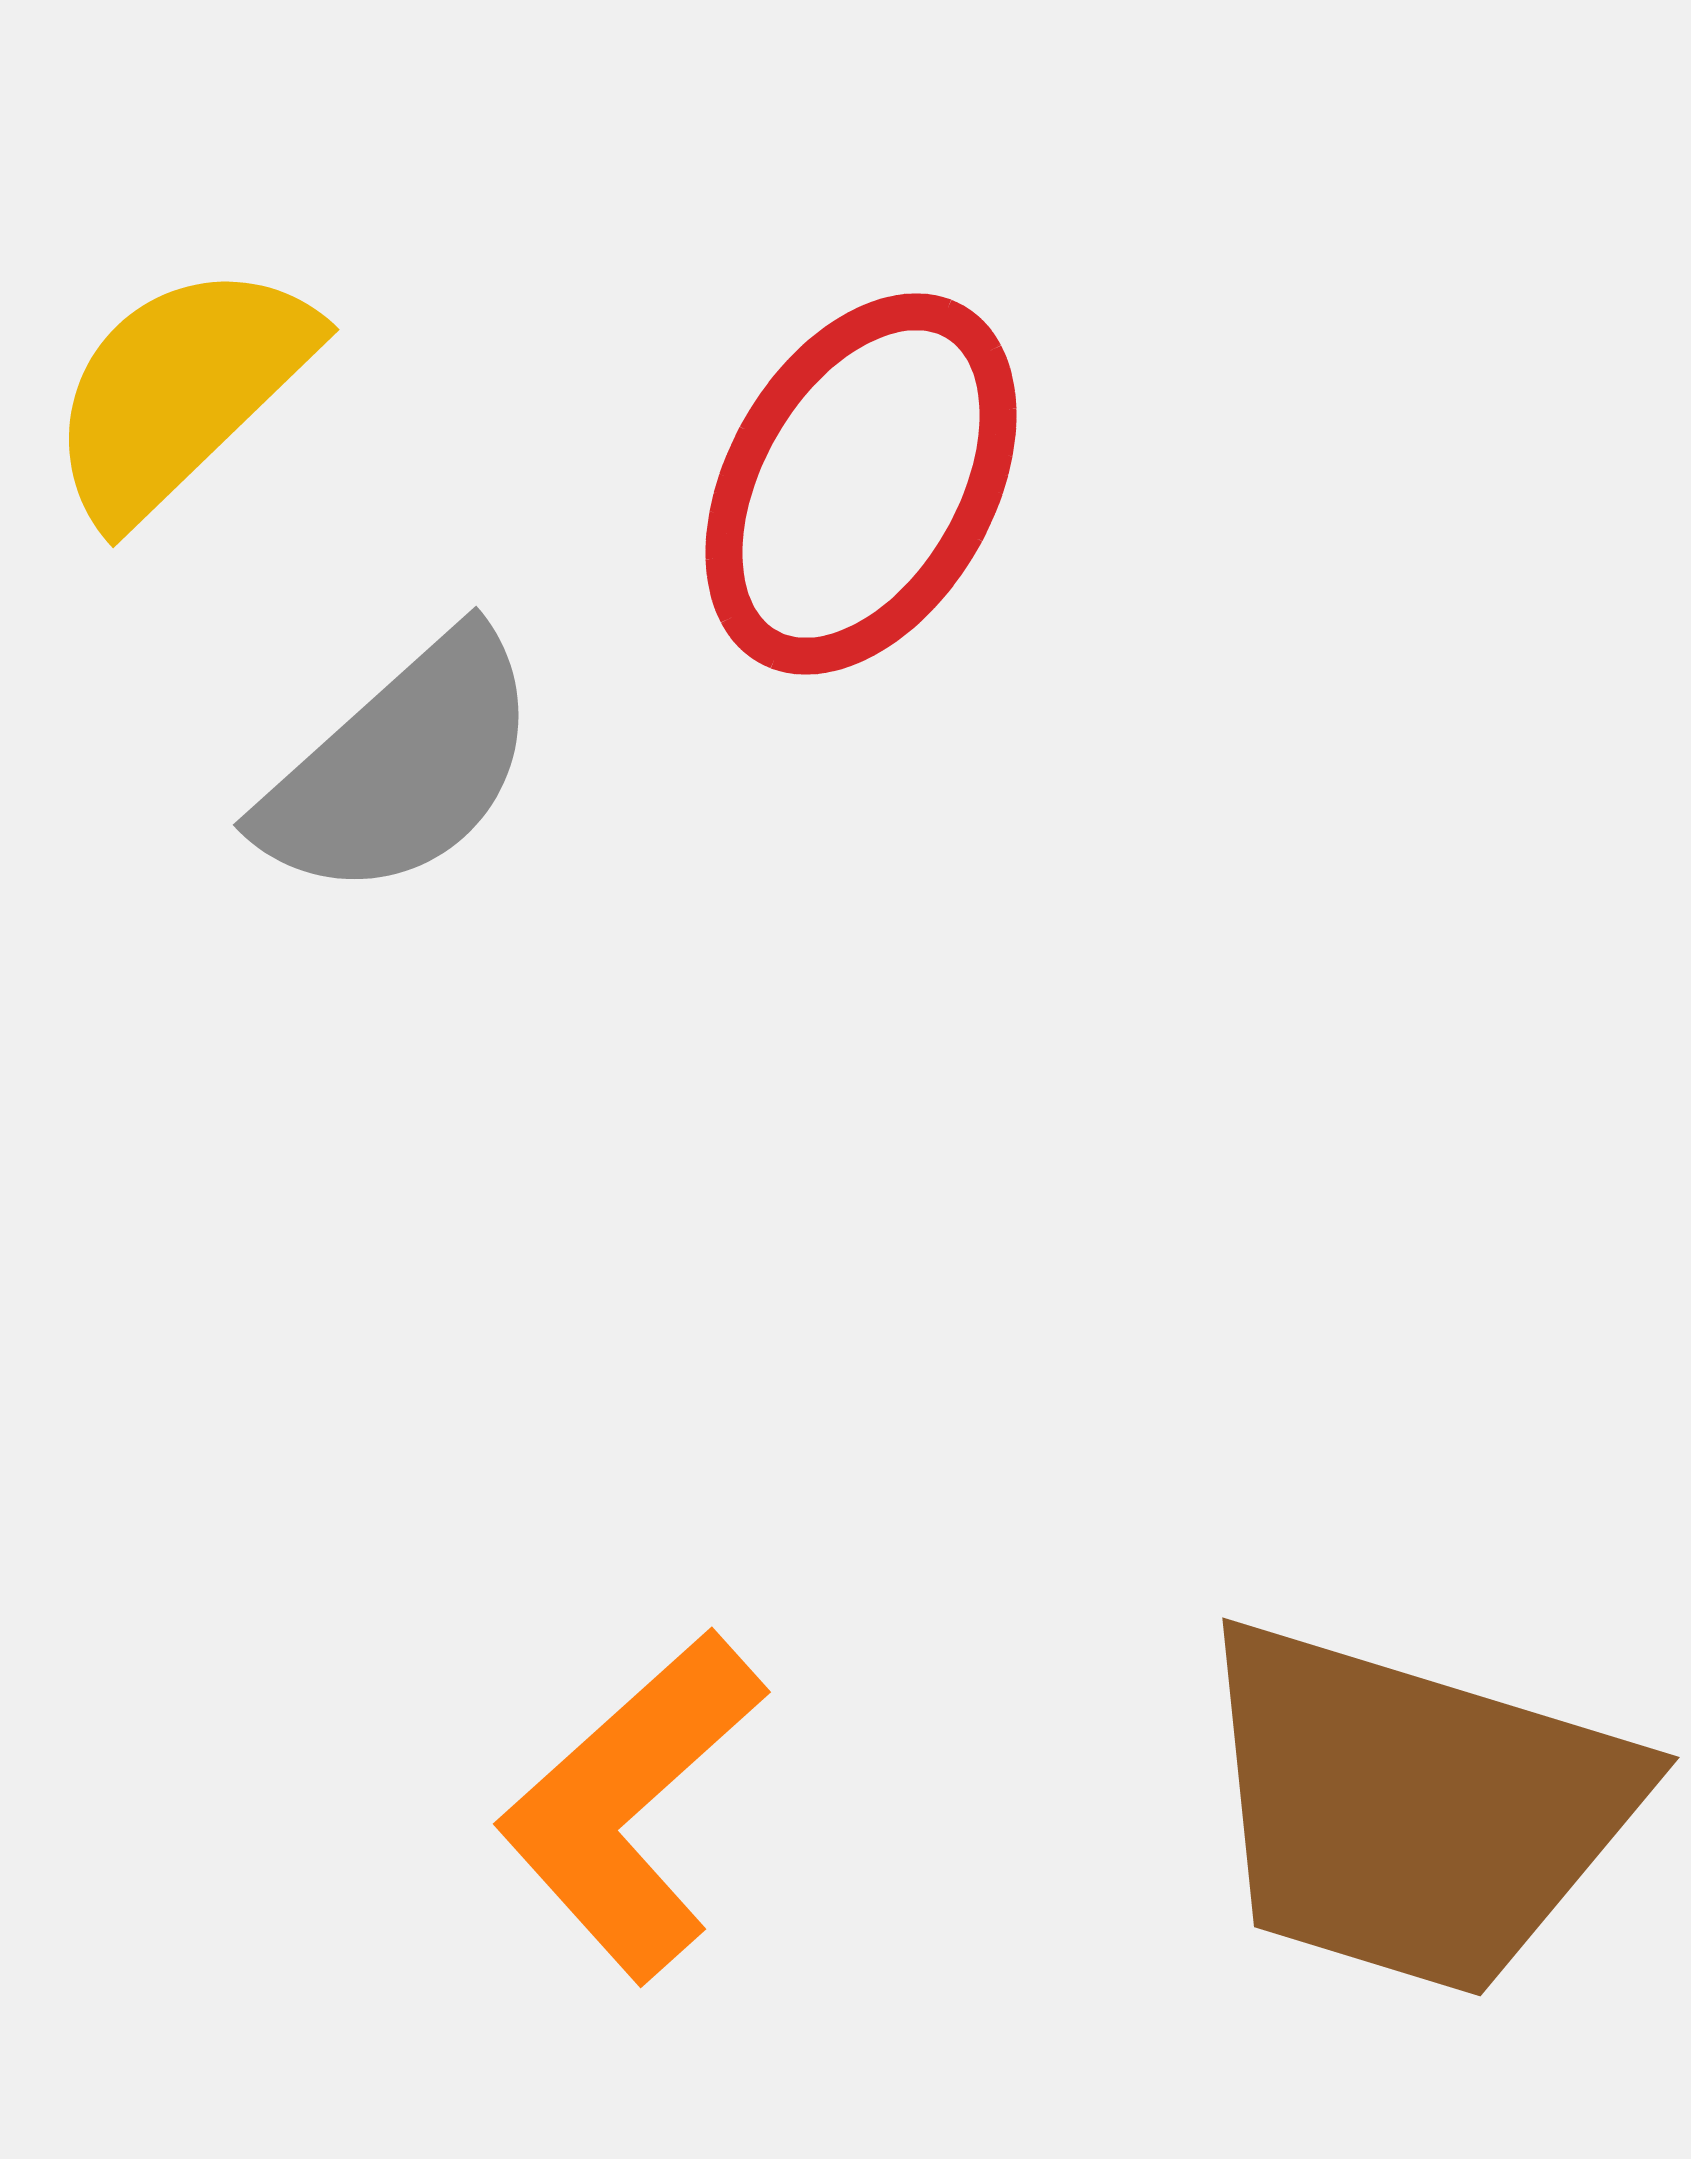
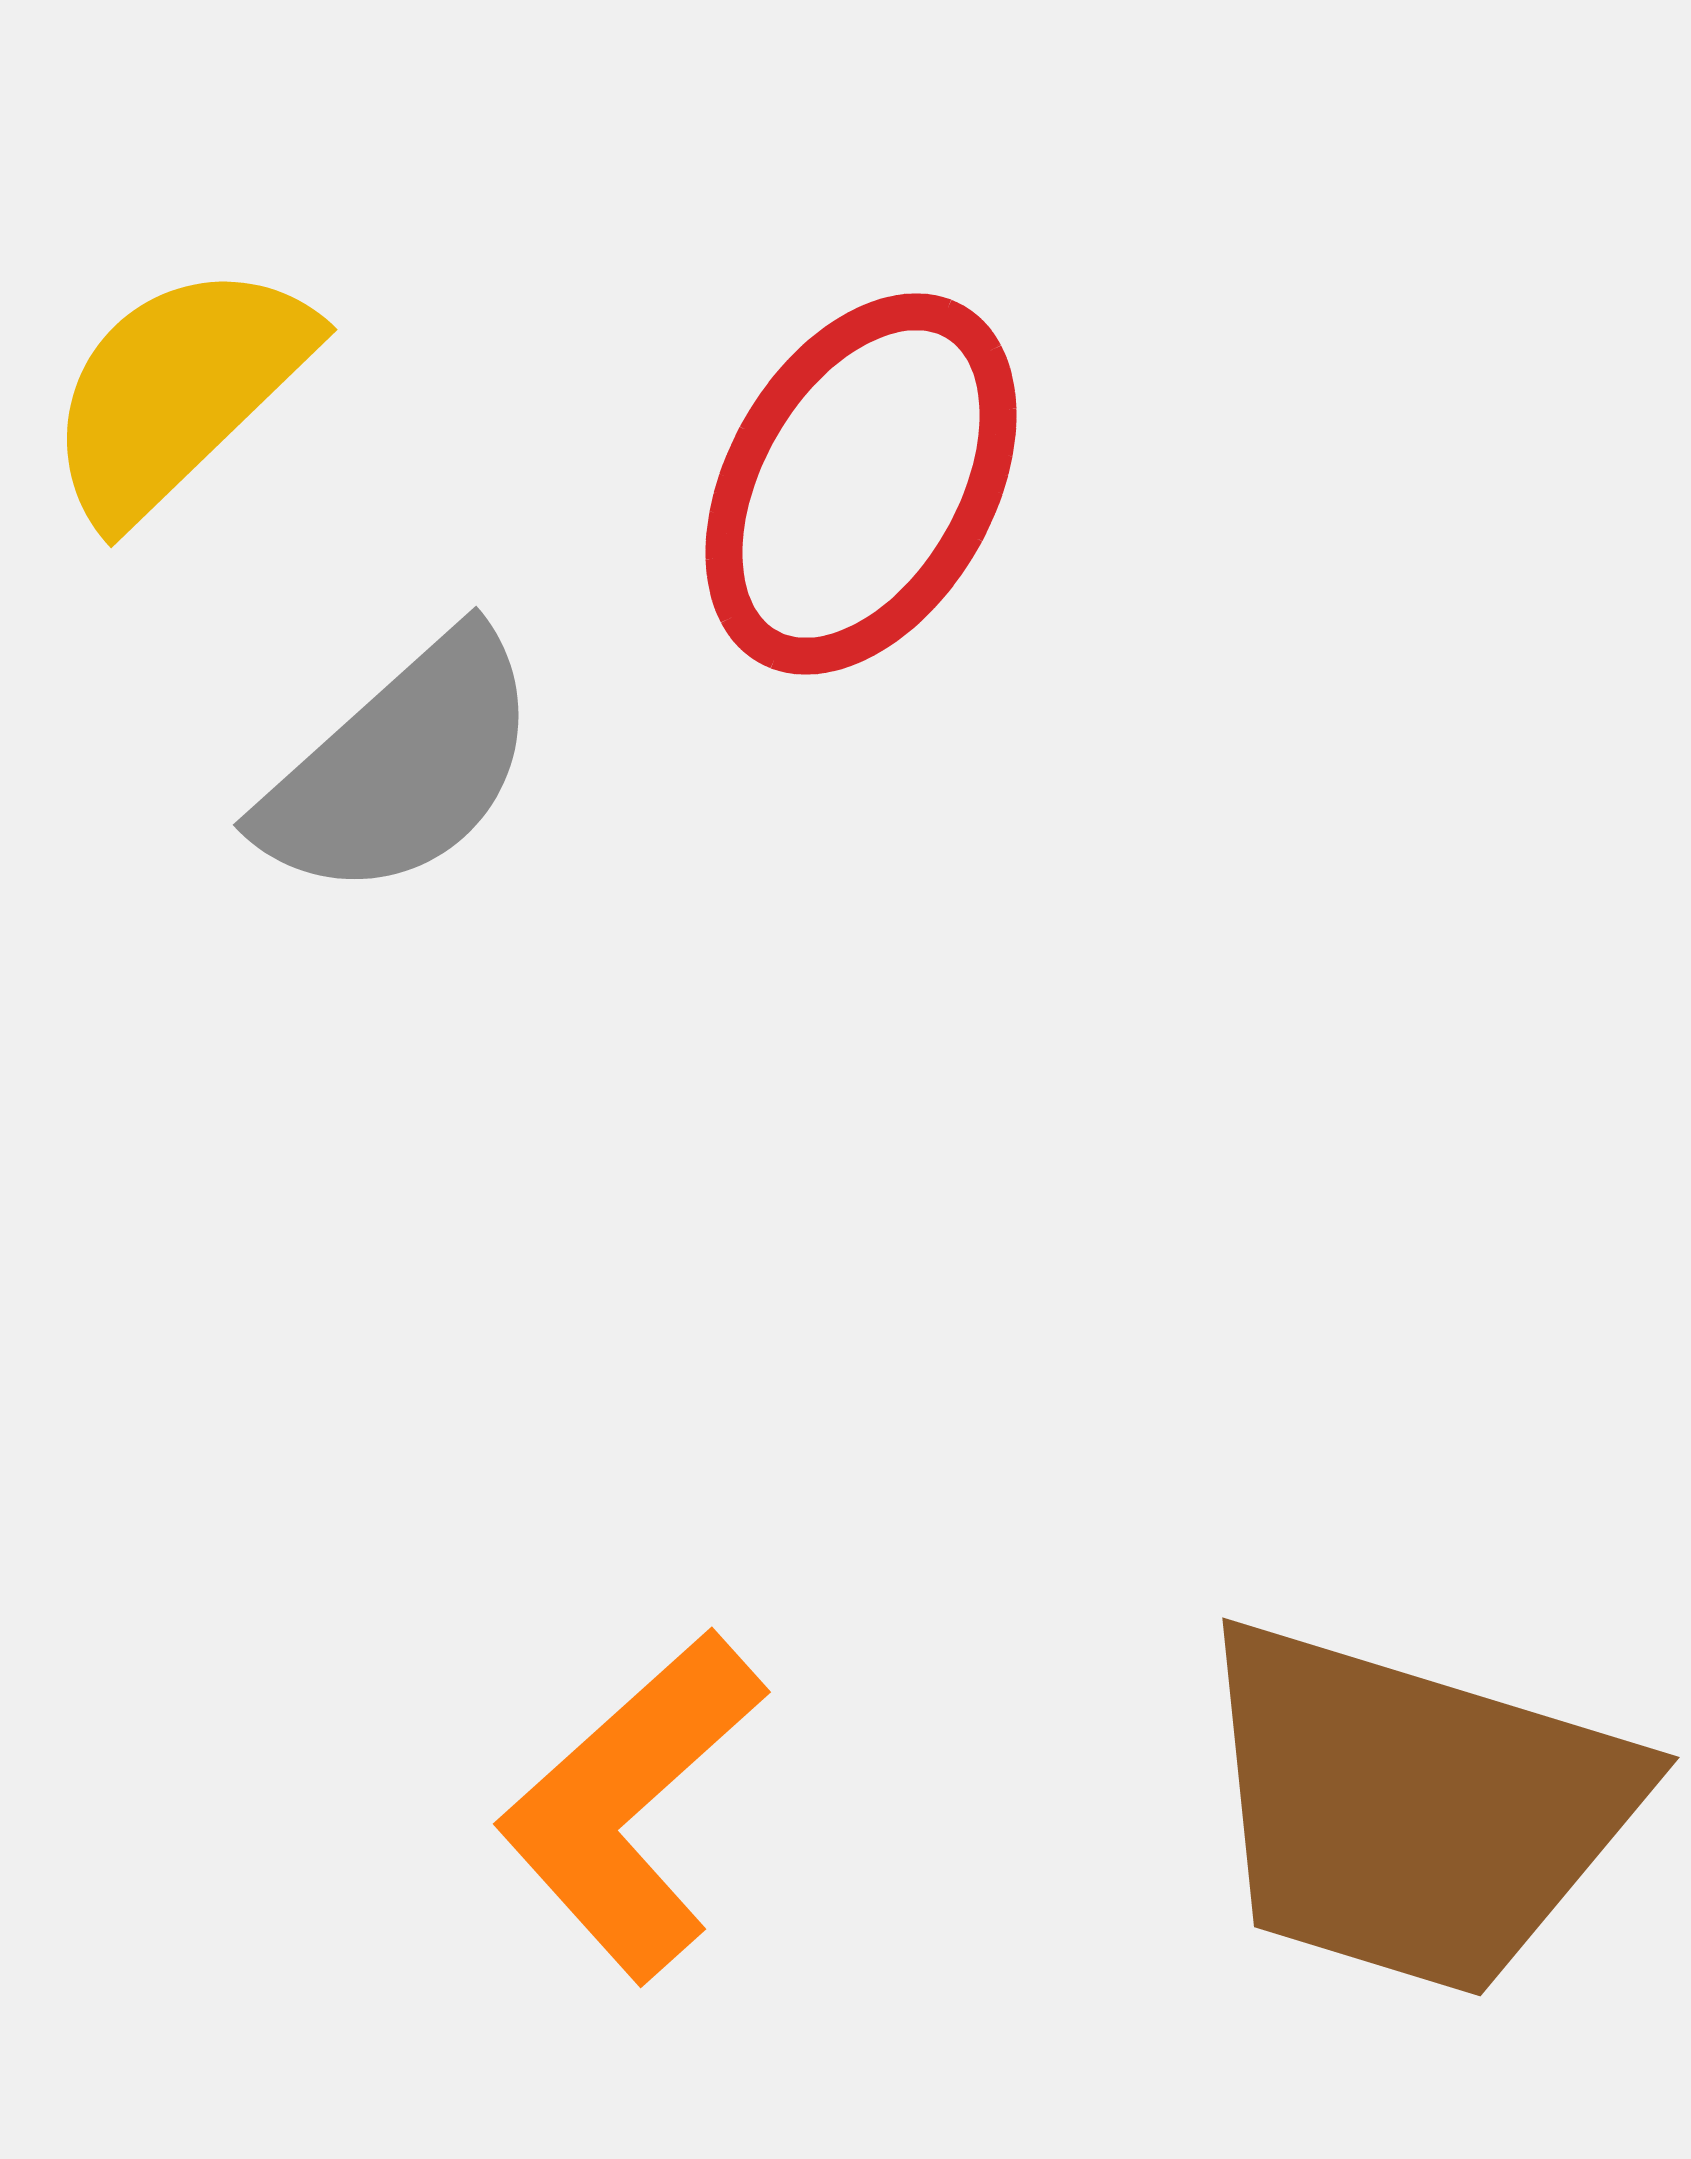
yellow semicircle: moved 2 px left
